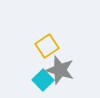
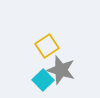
gray star: moved 1 px right
